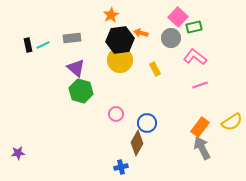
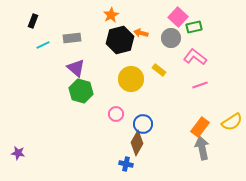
black hexagon: rotated 8 degrees counterclockwise
black rectangle: moved 5 px right, 24 px up; rotated 32 degrees clockwise
yellow circle: moved 11 px right, 19 px down
yellow rectangle: moved 4 px right, 1 px down; rotated 24 degrees counterclockwise
blue circle: moved 4 px left, 1 px down
gray arrow: rotated 15 degrees clockwise
purple star: rotated 16 degrees clockwise
blue cross: moved 5 px right, 3 px up; rotated 24 degrees clockwise
